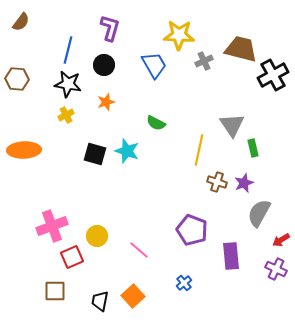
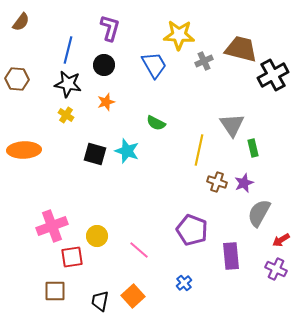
yellow cross: rotated 28 degrees counterclockwise
red square: rotated 15 degrees clockwise
